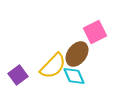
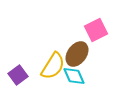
pink square: moved 1 px right, 2 px up
yellow semicircle: rotated 12 degrees counterclockwise
